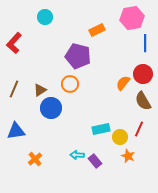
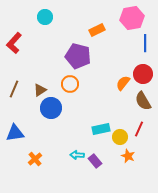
blue triangle: moved 1 px left, 2 px down
